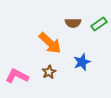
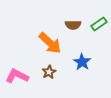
brown semicircle: moved 2 px down
blue star: rotated 18 degrees counterclockwise
